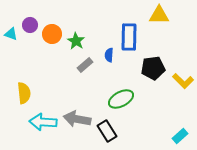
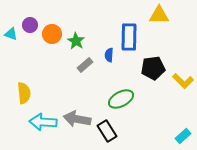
cyan rectangle: moved 3 px right
